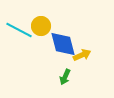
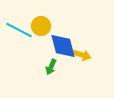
blue diamond: moved 2 px down
yellow arrow: rotated 42 degrees clockwise
green arrow: moved 14 px left, 10 px up
